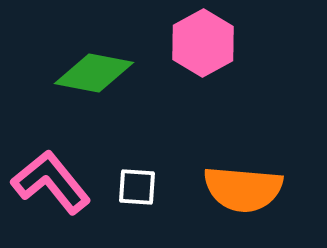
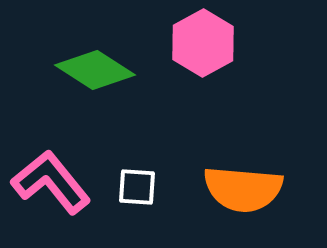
green diamond: moved 1 px right, 3 px up; rotated 22 degrees clockwise
